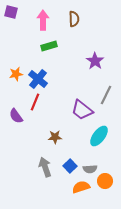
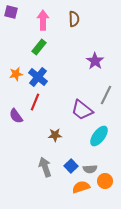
green rectangle: moved 10 px left, 1 px down; rotated 35 degrees counterclockwise
blue cross: moved 2 px up
brown star: moved 2 px up
blue square: moved 1 px right
